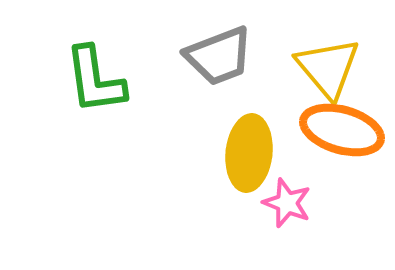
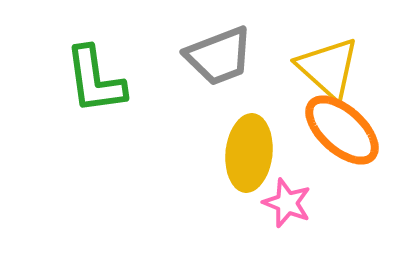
yellow triangle: rotated 8 degrees counterclockwise
orange ellipse: rotated 26 degrees clockwise
